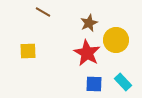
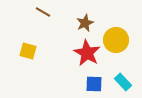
brown star: moved 4 px left
yellow square: rotated 18 degrees clockwise
